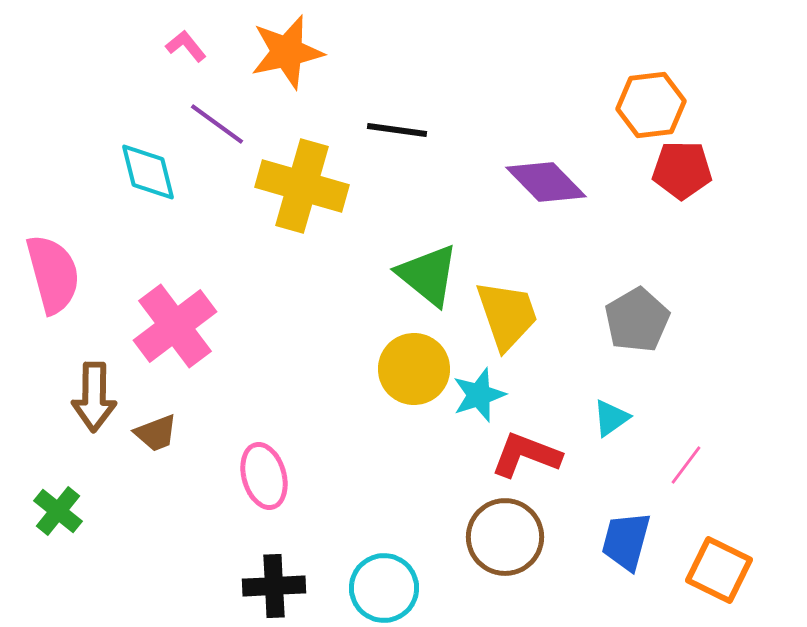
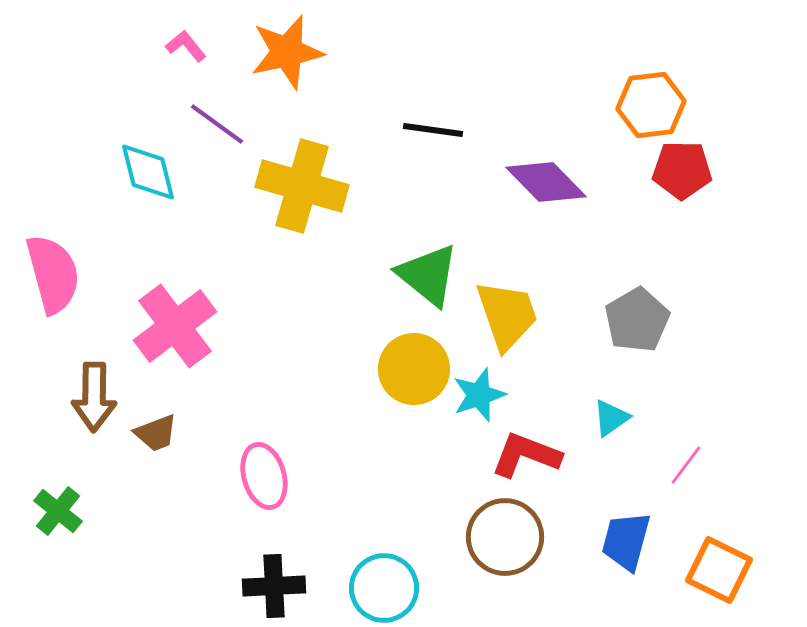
black line: moved 36 px right
